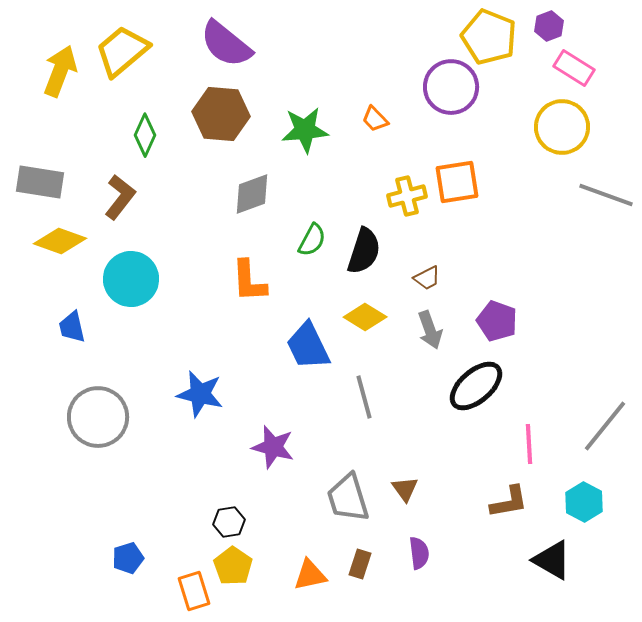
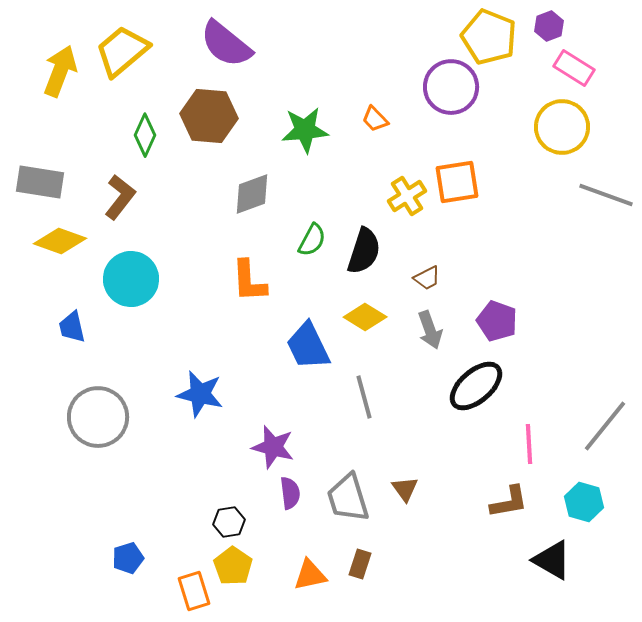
brown hexagon at (221, 114): moved 12 px left, 2 px down
yellow cross at (407, 196): rotated 18 degrees counterclockwise
cyan hexagon at (584, 502): rotated 12 degrees counterclockwise
purple semicircle at (419, 553): moved 129 px left, 60 px up
